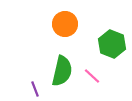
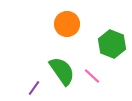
orange circle: moved 2 px right
green semicircle: rotated 48 degrees counterclockwise
purple line: moved 1 px left, 1 px up; rotated 56 degrees clockwise
